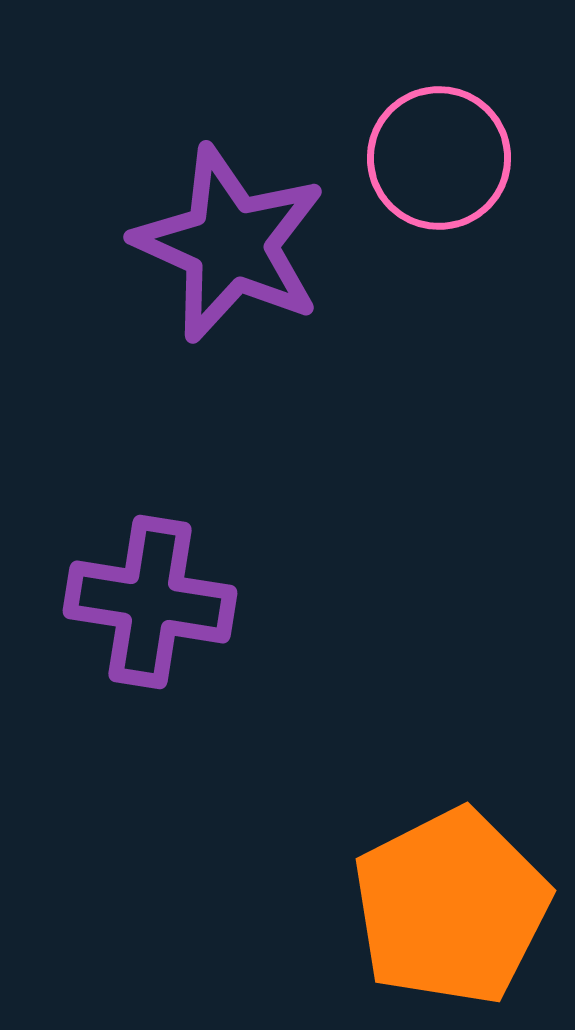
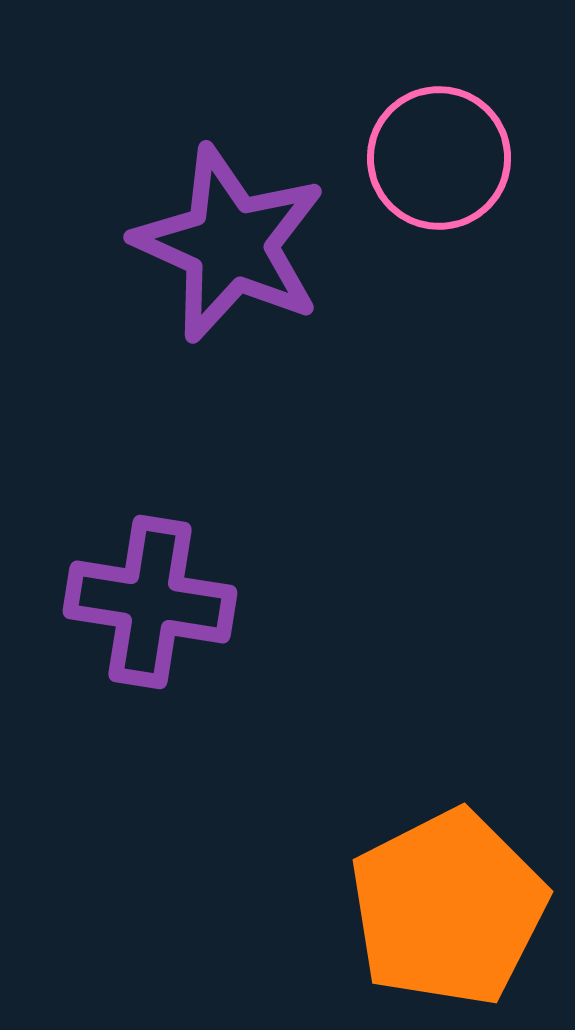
orange pentagon: moved 3 px left, 1 px down
